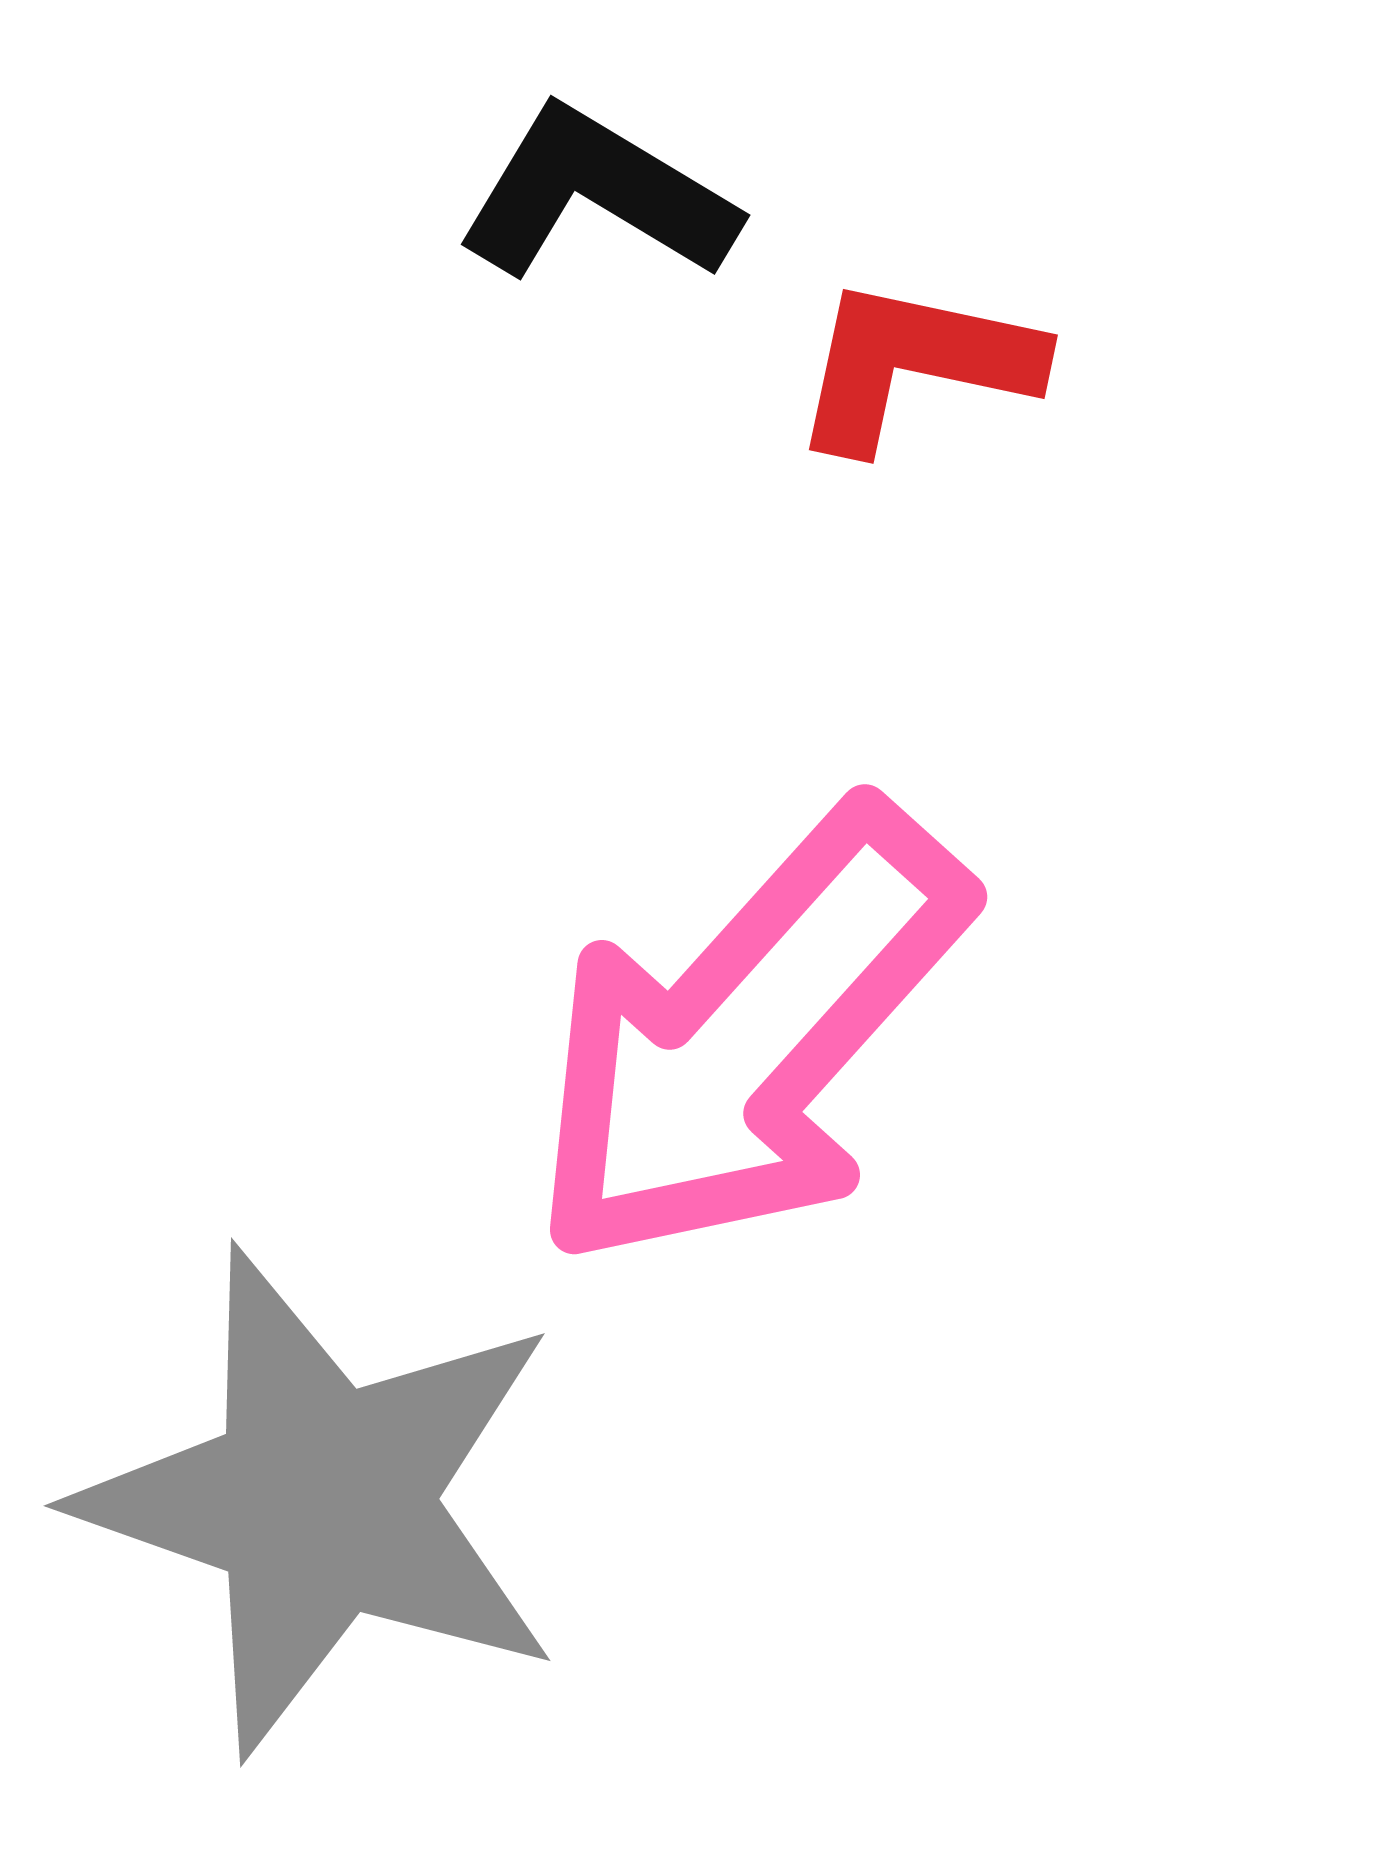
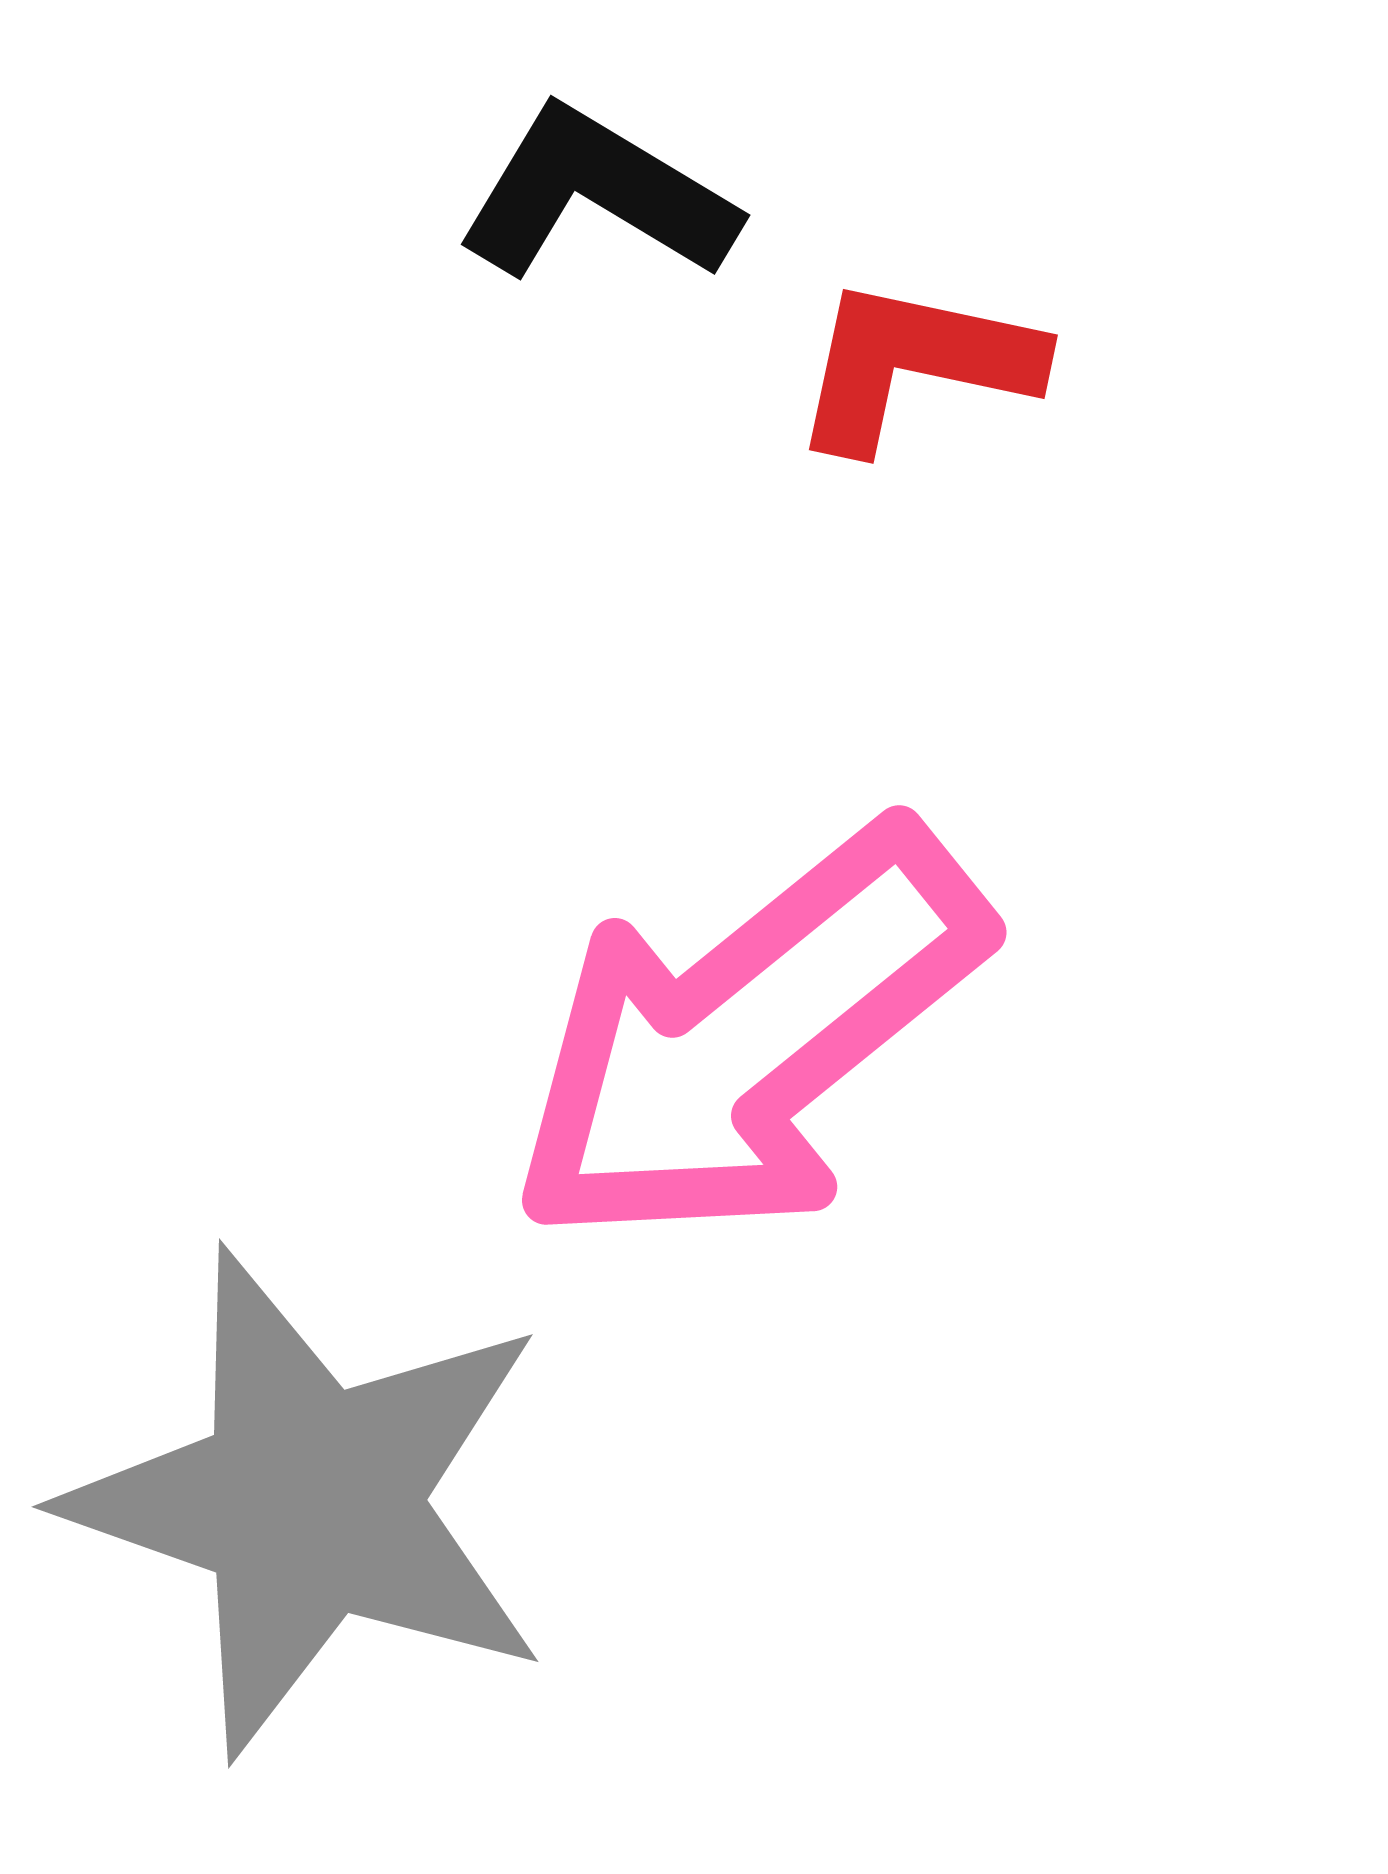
pink arrow: rotated 9 degrees clockwise
gray star: moved 12 px left, 1 px down
